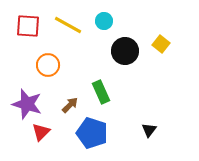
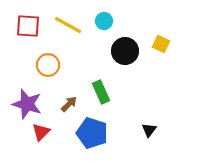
yellow square: rotated 12 degrees counterclockwise
brown arrow: moved 1 px left, 1 px up
